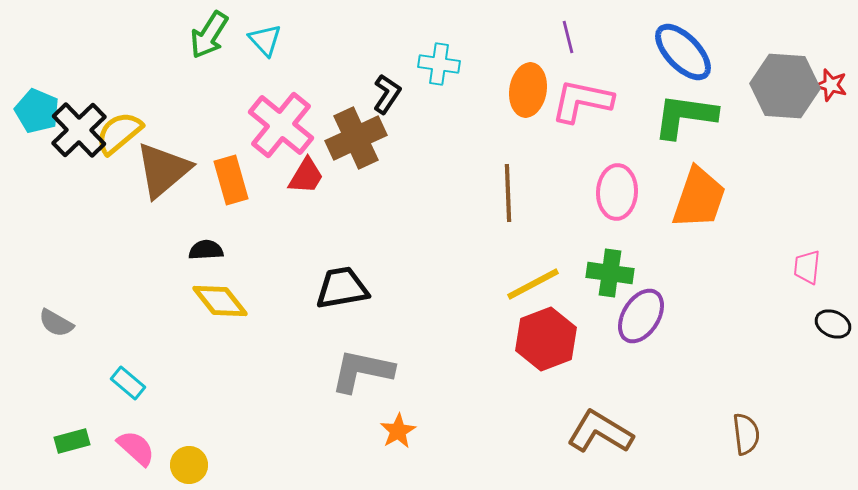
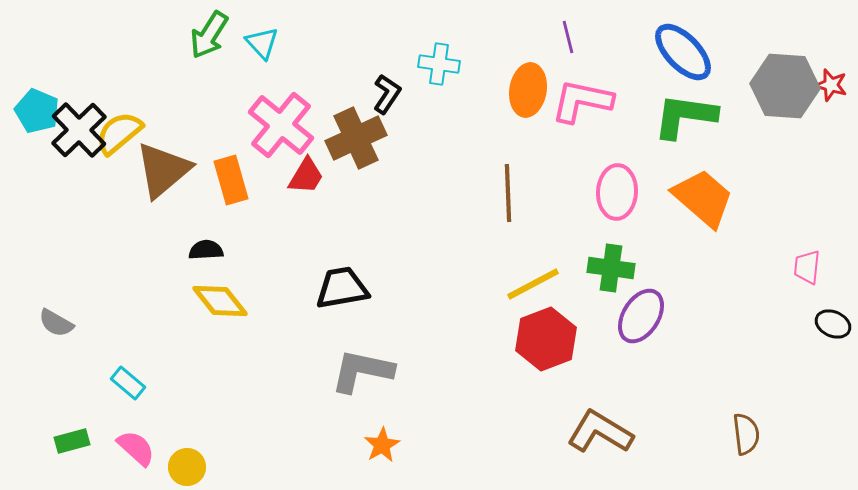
cyan triangle: moved 3 px left, 3 px down
orange trapezoid: moved 4 px right; rotated 68 degrees counterclockwise
green cross: moved 1 px right, 5 px up
orange star: moved 16 px left, 14 px down
yellow circle: moved 2 px left, 2 px down
